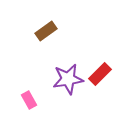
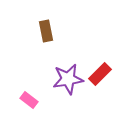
brown rectangle: rotated 65 degrees counterclockwise
pink rectangle: rotated 24 degrees counterclockwise
